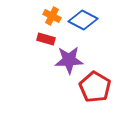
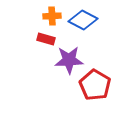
orange cross: rotated 30 degrees counterclockwise
red pentagon: moved 2 px up
